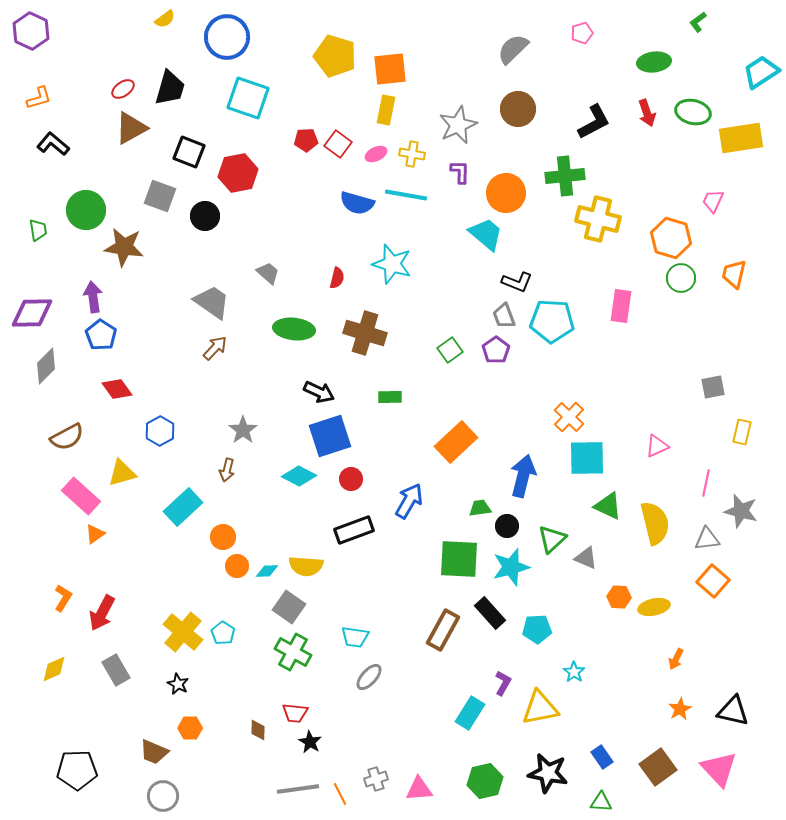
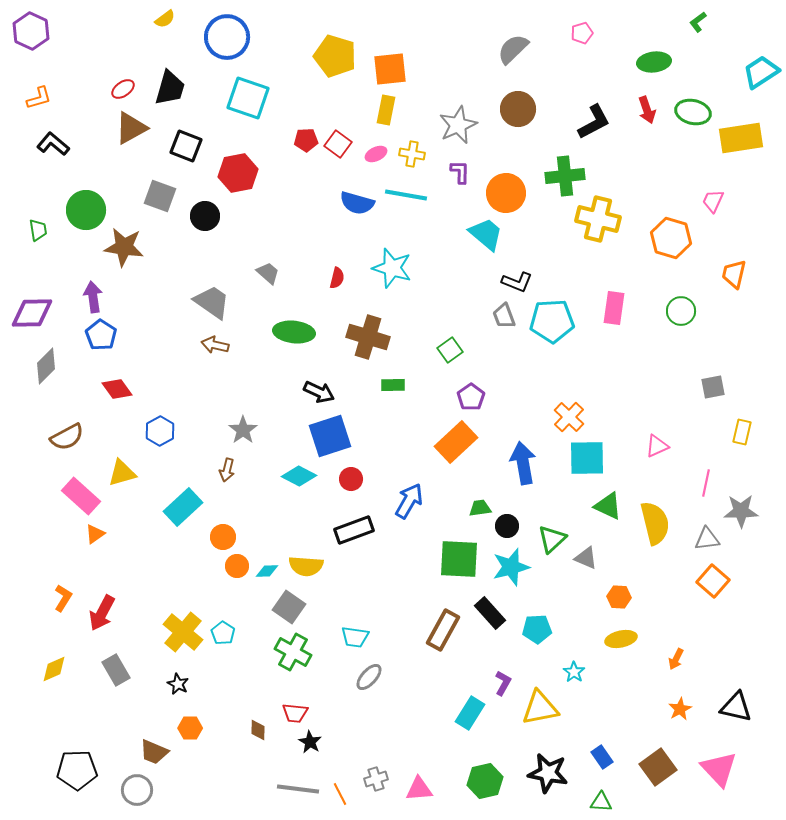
red arrow at (647, 113): moved 3 px up
black square at (189, 152): moved 3 px left, 6 px up
cyan star at (392, 264): moved 4 px down
green circle at (681, 278): moved 33 px down
pink rectangle at (621, 306): moved 7 px left, 2 px down
cyan pentagon at (552, 321): rotated 6 degrees counterclockwise
green ellipse at (294, 329): moved 3 px down
brown cross at (365, 333): moved 3 px right, 4 px down
brown arrow at (215, 348): moved 3 px up; rotated 120 degrees counterclockwise
purple pentagon at (496, 350): moved 25 px left, 47 px down
green rectangle at (390, 397): moved 3 px right, 12 px up
blue arrow at (523, 476): moved 13 px up; rotated 24 degrees counterclockwise
gray star at (741, 511): rotated 16 degrees counterclockwise
yellow ellipse at (654, 607): moved 33 px left, 32 px down
black triangle at (733, 711): moved 3 px right, 4 px up
gray line at (298, 789): rotated 15 degrees clockwise
gray circle at (163, 796): moved 26 px left, 6 px up
